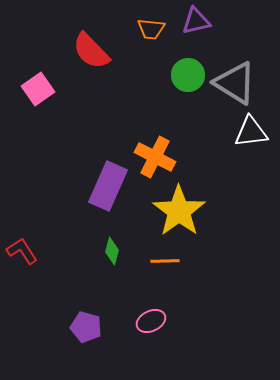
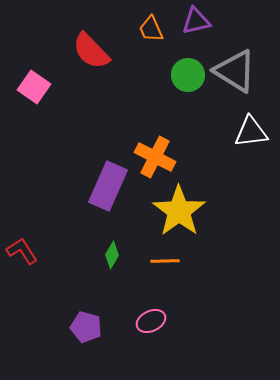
orange trapezoid: rotated 60 degrees clockwise
gray triangle: moved 12 px up
pink square: moved 4 px left, 2 px up; rotated 20 degrees counterclockwise
green diamond: moved 4 px down; rotated 16 degrees clockwise
